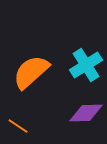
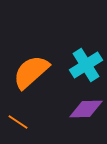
purple diamond: moved 4 px up
orange line: moved 4 px up
